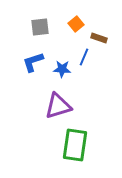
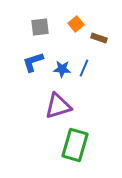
blue line: moved 11 px down
green rectangle: rotated 8 degrees clockwise
